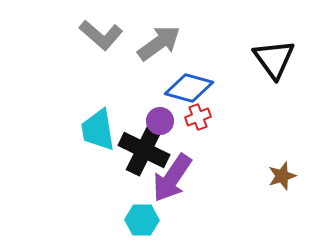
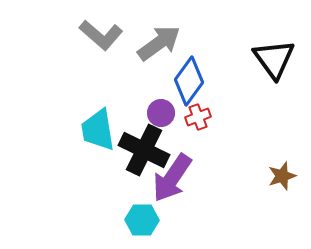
blue diamond: moved 7 px up; rotated 69 degrees counterclockwise
purple circle: moved 1 px right, 8 px up
